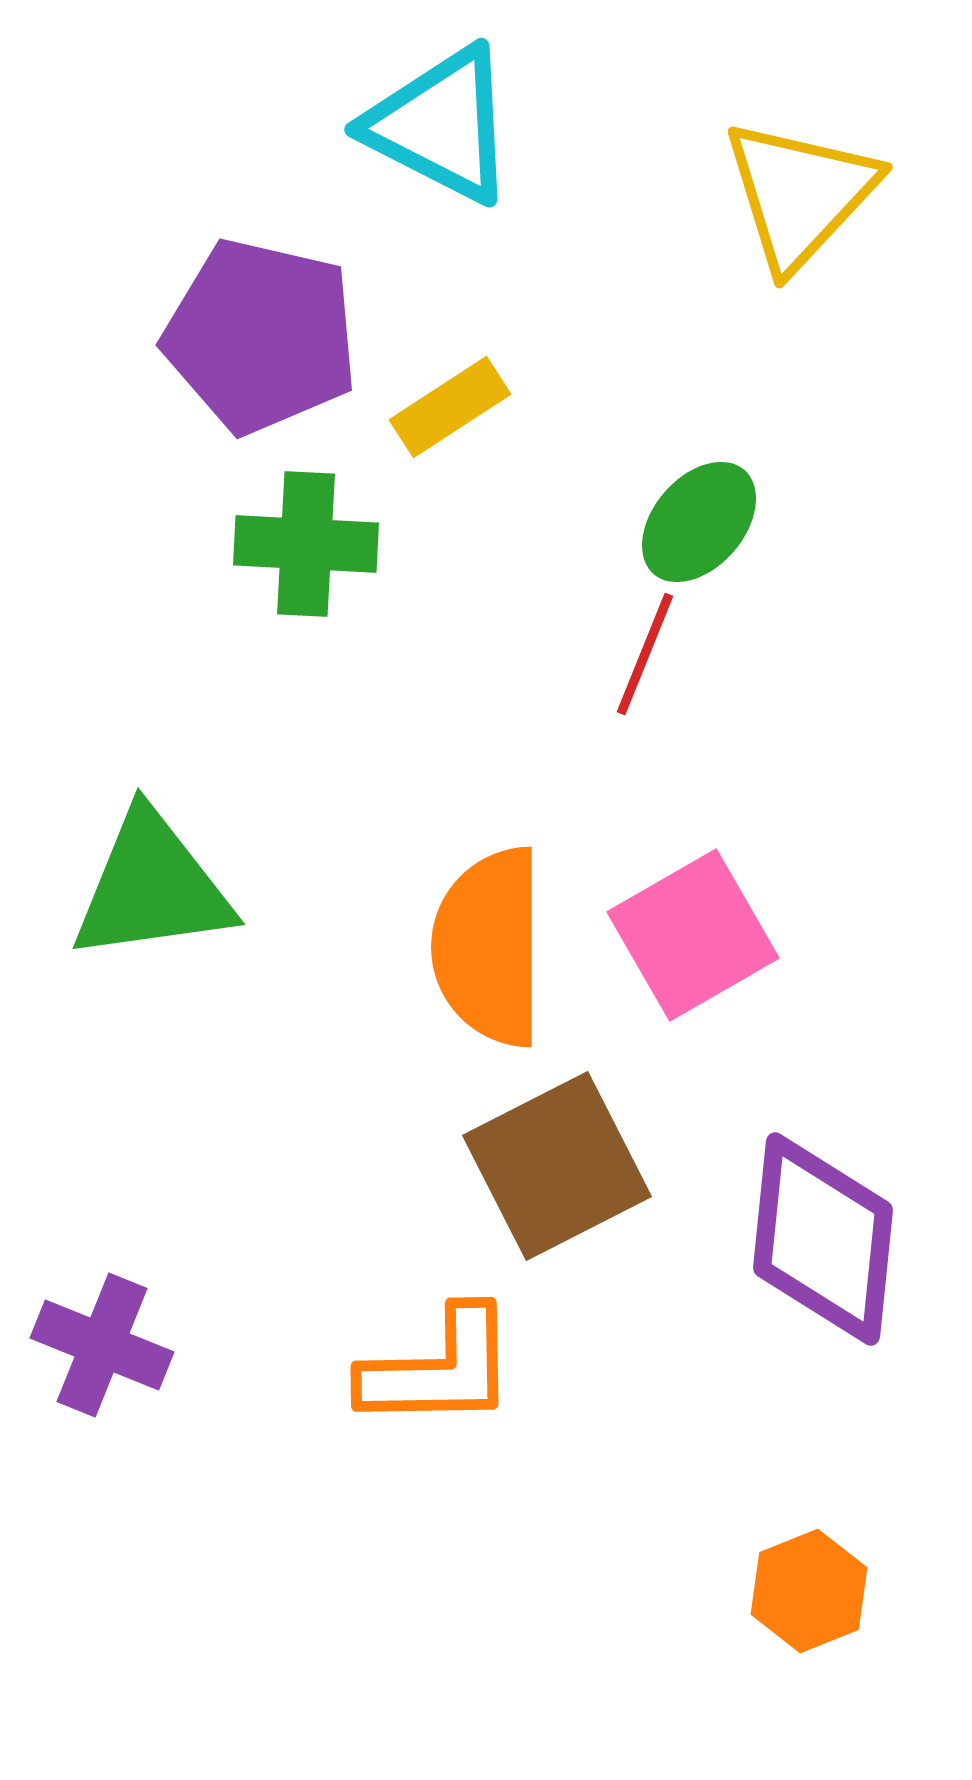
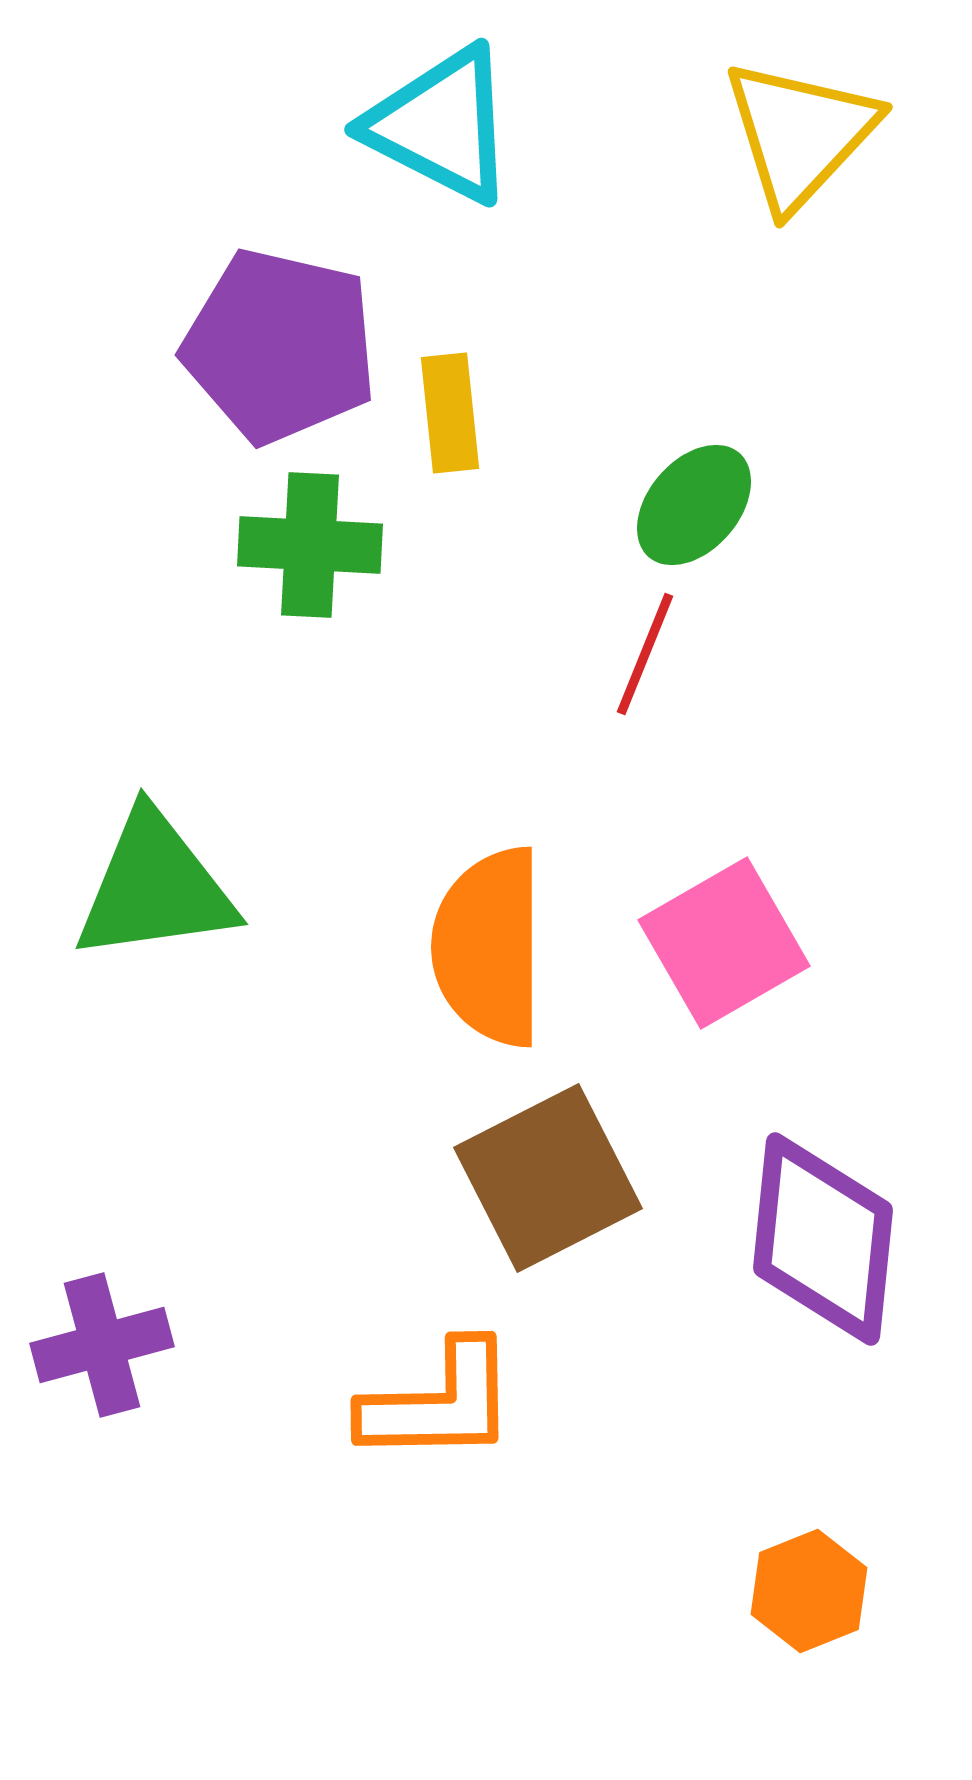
yellow triangle: moved 60 px up
purple pentagon: moved 19 px right, 10 px down
yellow rectangle: moved 6 px down; rotated 63 degrees counterclockwise
green ellipse: moved 5 px left, 17 px up
green cross: moved 4 px right, 1 px down
green triangle: moved 3 px right
pink square: moved 31 px right, 8 px down
brown square: moved 9 px left, 12 px down
purple cross: rotated 37 degrees counterclockwise
orange L-shape: moved 34 px down
